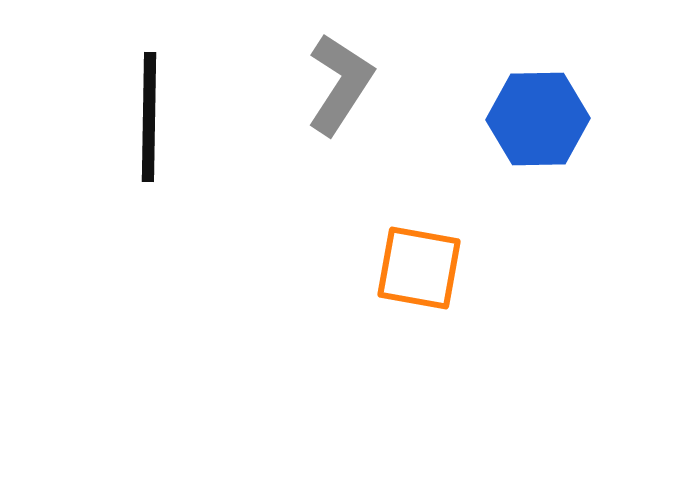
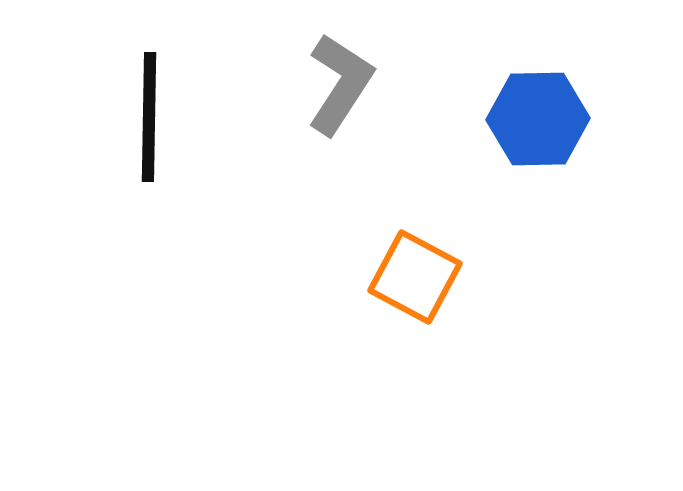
orange square: moved 4 px left, 9 px down; rotated 18 degrees clockwise
